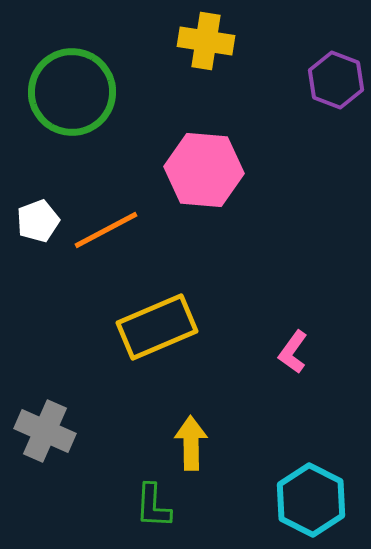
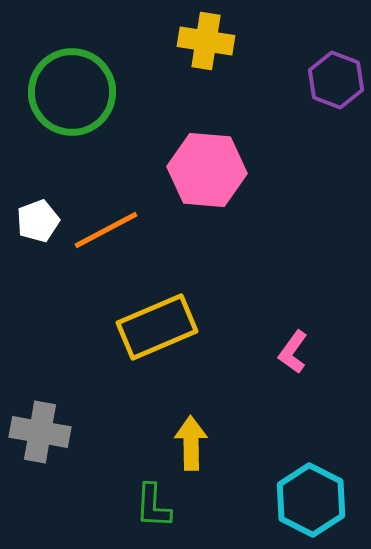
pink hexagon: moved 3 px right
gray cross: moved 5 px left, 1 px down; rotated 14 degrees counterclockwise
